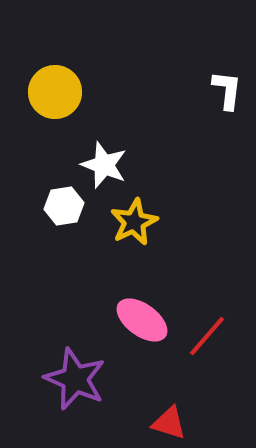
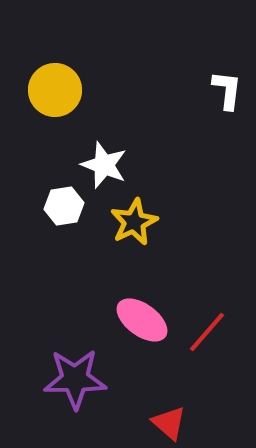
yellow circle: moved 2 px up
red line: moved 4 px up
purple star: rotated 24 degrees counterclockwise
red triangle: rotated 24 degrees clockwise
